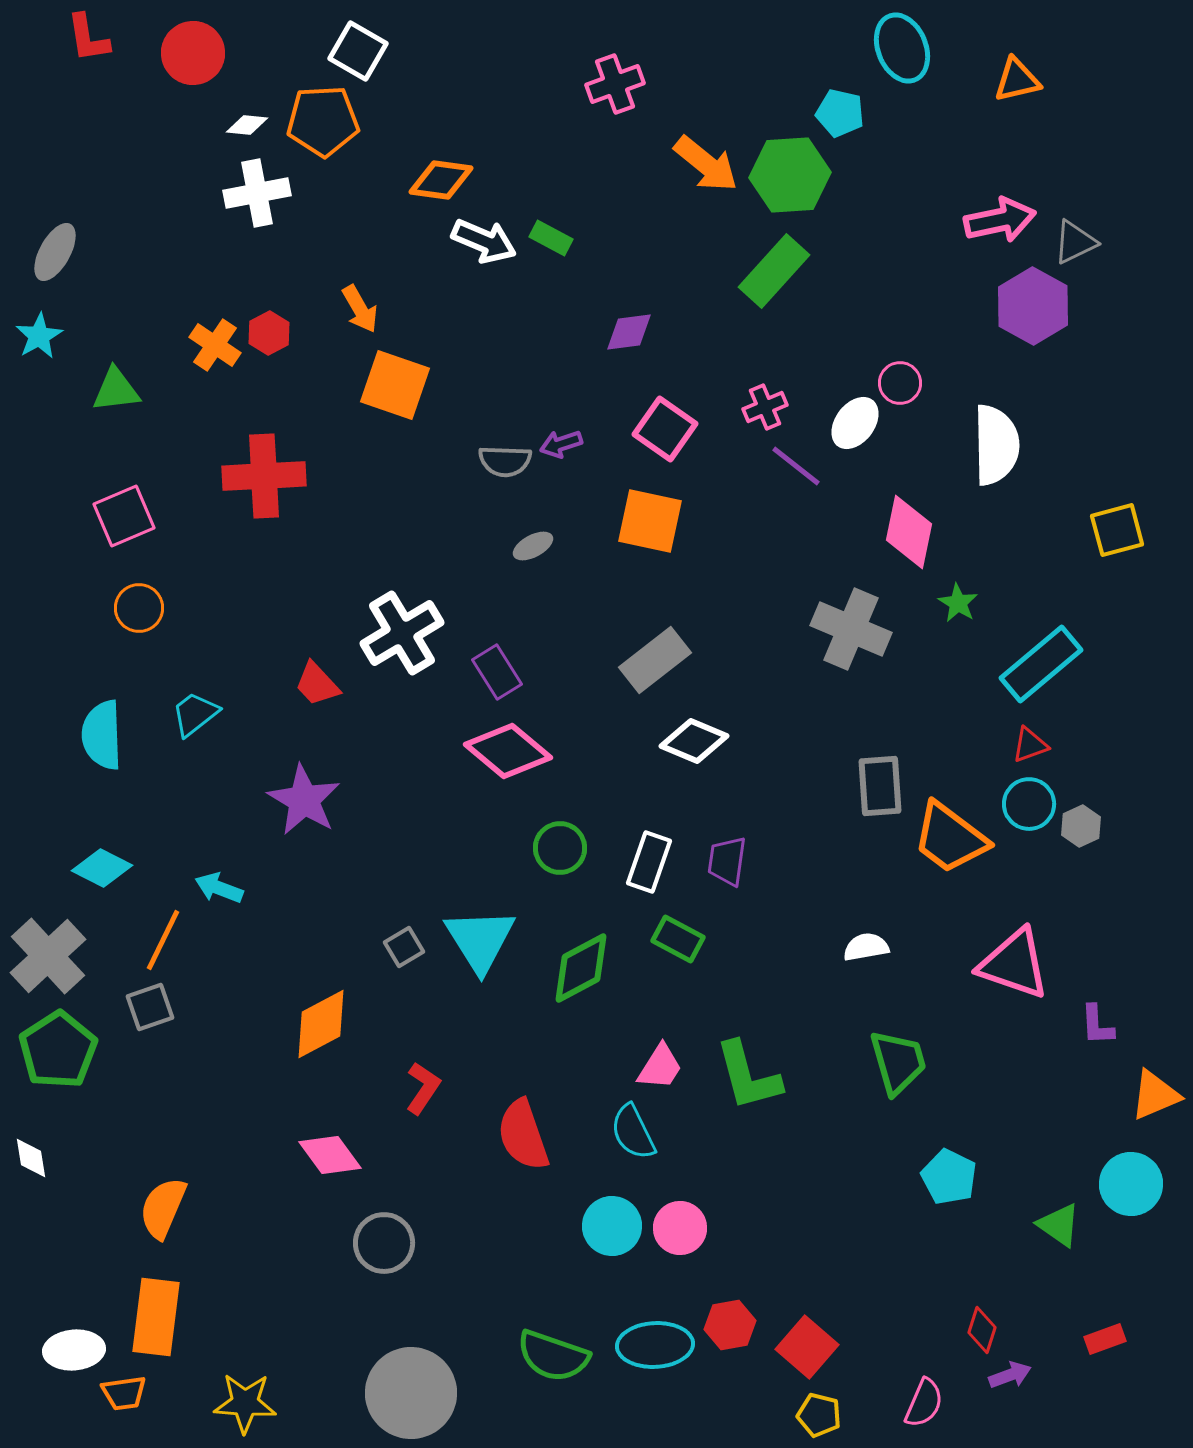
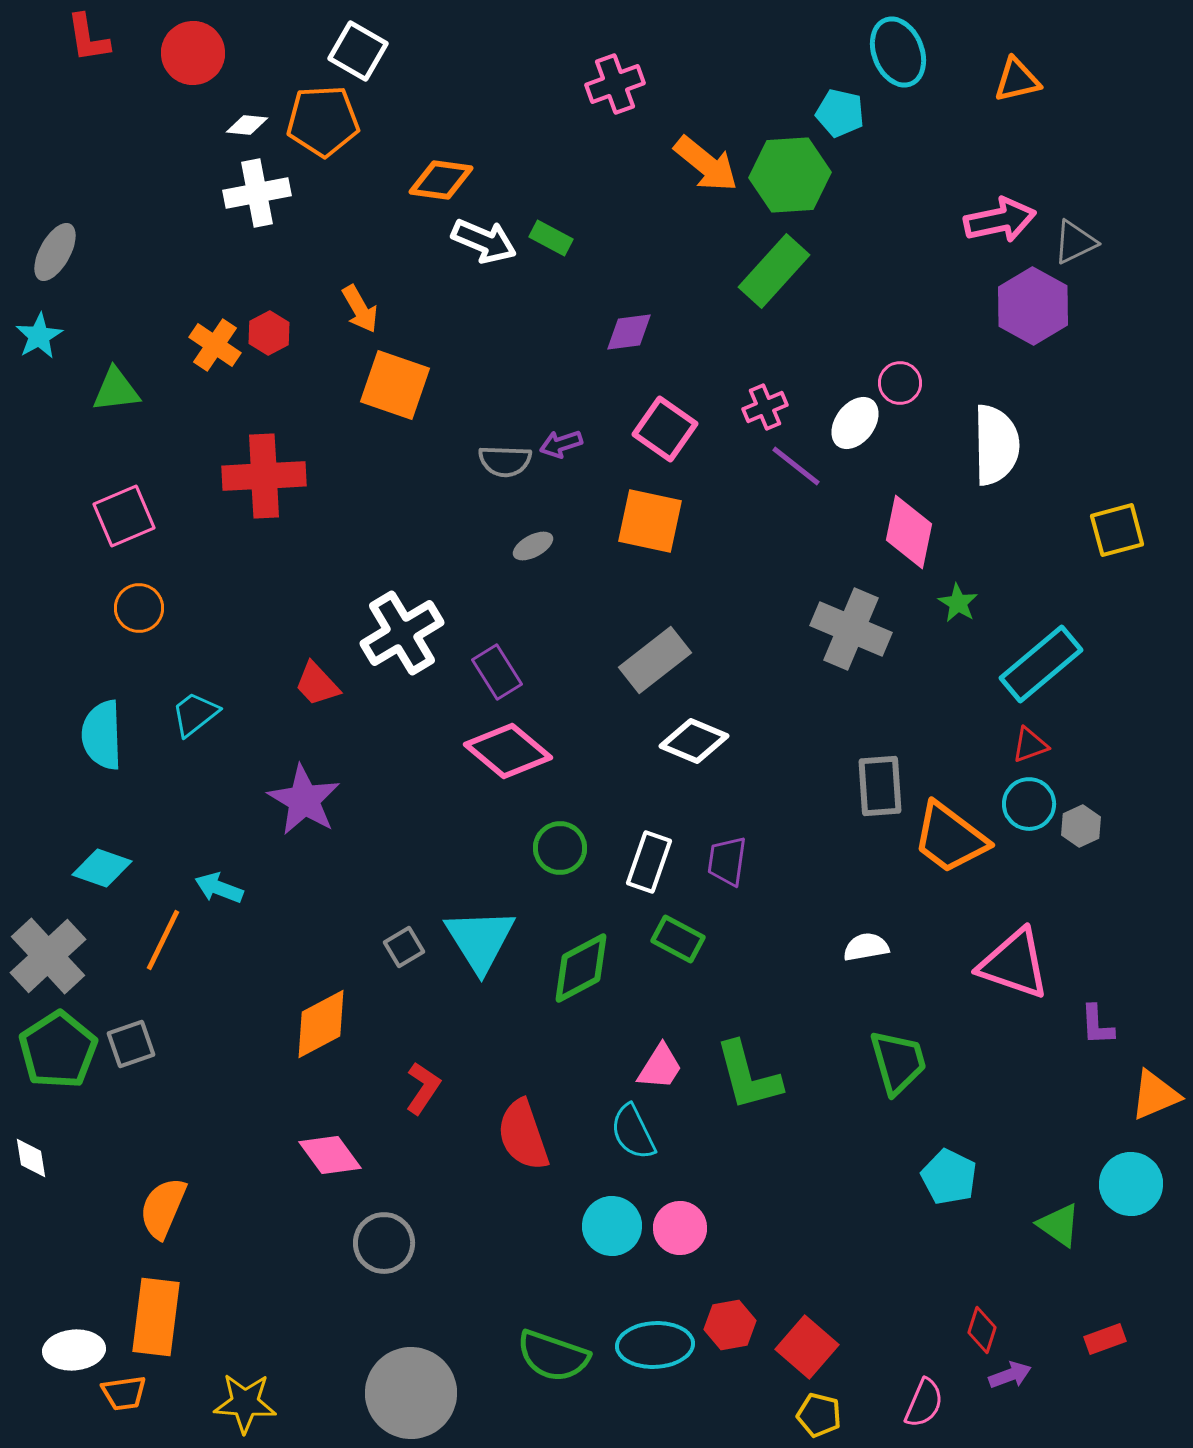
cyan ellipse at (902, 48): moved 4 px left, 4 px down
cyan diamond at (102, 868): rotated 8 degrees counterclockwise
gray square at (150, 1007): moved 19 px left, 37 px down
